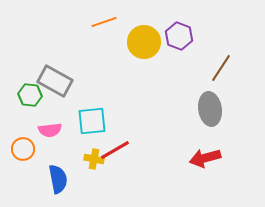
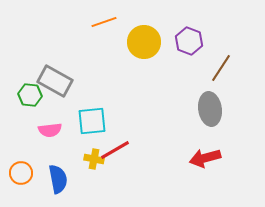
purple hexagon: moved 10 px right, 5 px down
orange circle: moved 2 px left, 24 px down
